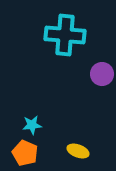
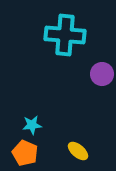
yellow ellipse: rotated 20 degrees clockwise
